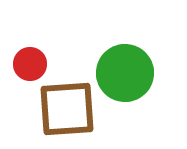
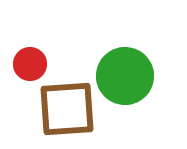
green circle: moved 3 px down
